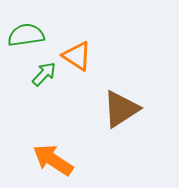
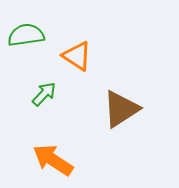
green arrow: moved 20 px down
